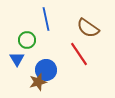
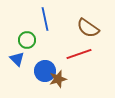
blue line: moved 1 px left
red line: rotated 75 degrees counterclockwise
blue triangle: rotated 14 degrees counterclockwise
blue circle: moved 1 px left, 1 px down
brown star: moved 20 px right, 3 px up
